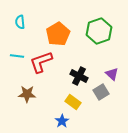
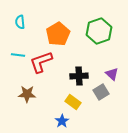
cyan line: moved 1 px right, 1 px up
black cross: rotated 30 degrees counterclockwise
